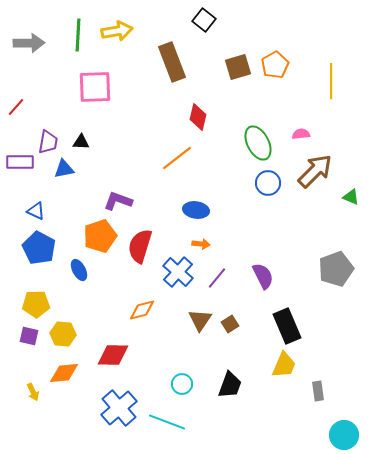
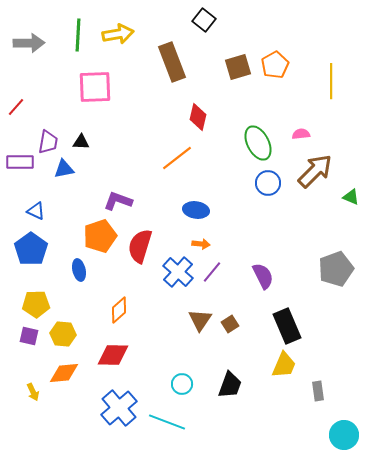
yellow arrow at (117, 31): moved 1 px right, 3 px down
blue pentagon at (39, 248): moved 8 px left, 1 px down; rotated 8 degrees clockwise
blue ellipse at (79, 270): rotated 15 degrees clockwise
purple line at (217, 278): moved 5 px left, 6 px up
orange diamond at (142, 310): moved 23 px left; rotated 28 degrees counterclockwise
